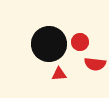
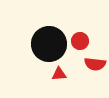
red circle: moved 1 px up
